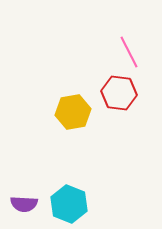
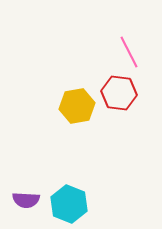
yellow hexagon: moved 4 px right, 6 px up
purple semicircle: moved 2 px right, 4 px up
